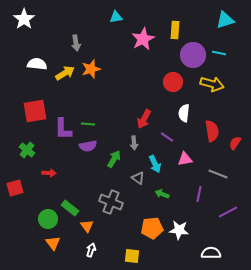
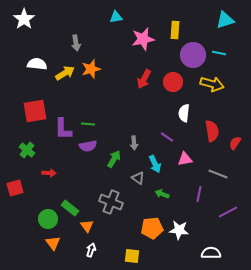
pink star at (143, 39): rotated 15 degrees clockwise
red arrow at (144, 119): moved 40 px up
